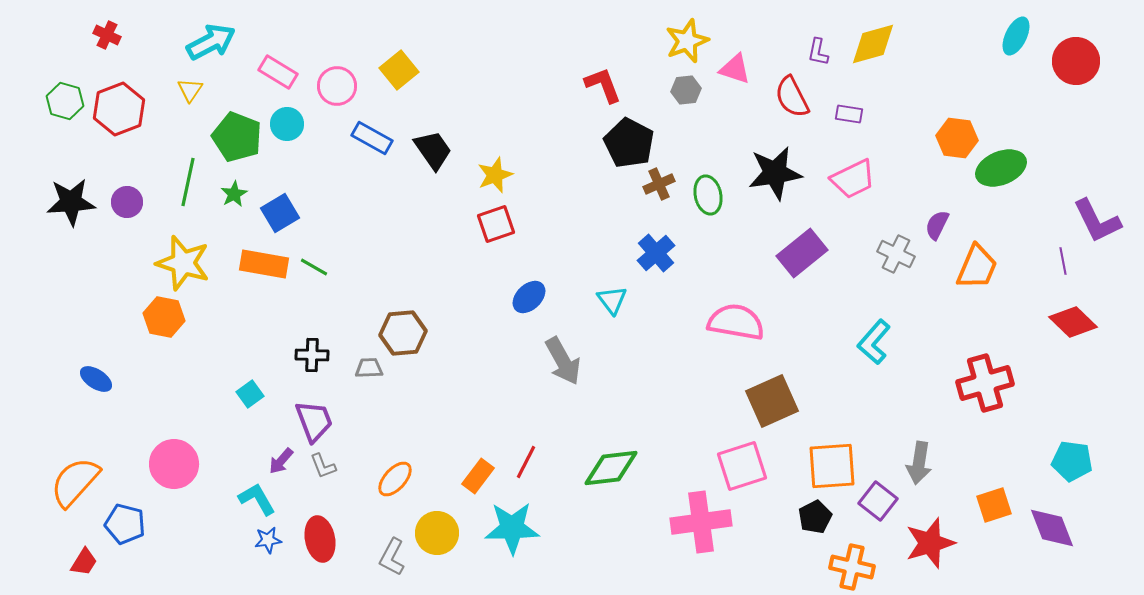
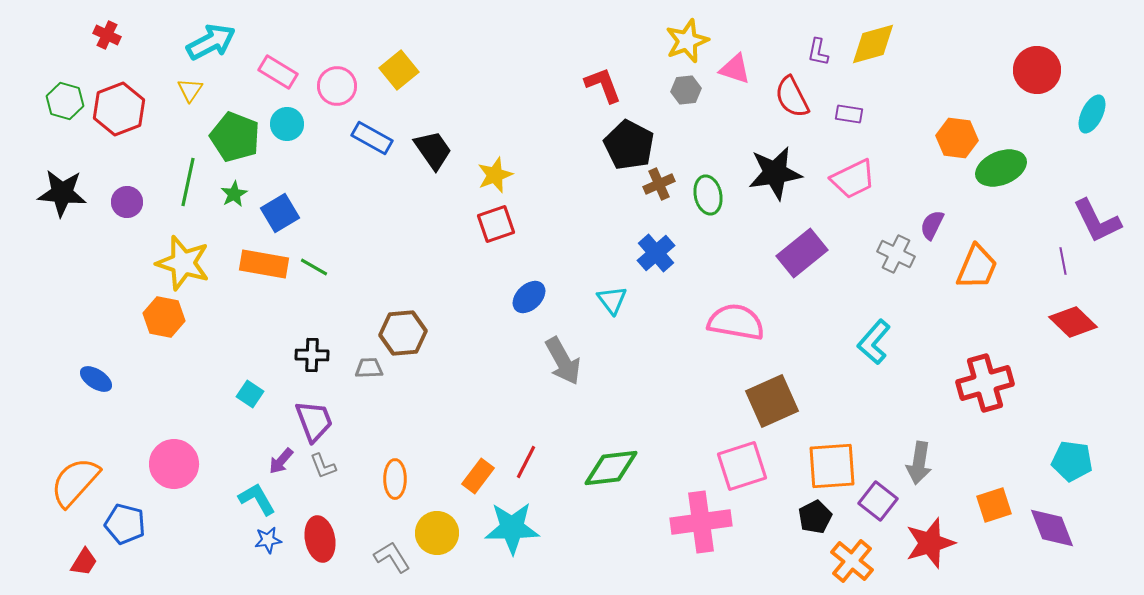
cyan ellipse at (1016, 36): moved 76 px right, 78 px down
red circle at (1076, 61): moved 39 px left, 9 px down
green pentagon at (237, 137): moved 2 px left
black pentagon at (629, 143): moved 2 px down
black star at (71, 202): moved 9 px left, 9 px up; rotated 9 degrees clockwise
purple semicircle at (937, 225): moved 5 px left
cyan square at (250, 394): rotated 20 degrees counterclockwise
orange ellipse at (395, 479): rotated 42 degrees counterclockwise
gray L-shape at (392, 557): rotated 120 degrees clockwise
orange cross at (852, 567): moved 6 px up; rotated 27 degrees clockwise
